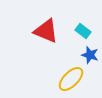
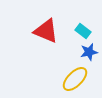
blue star: moved 1 px left, 3 px up; rotated 30 degrees counterclockwise
yellow ellipse: moved 4 px right
